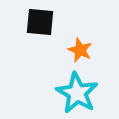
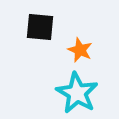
black square: moved 5 px down
